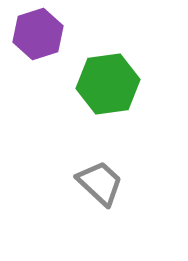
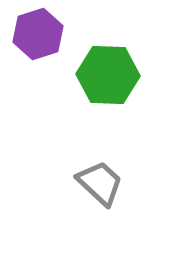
green hexagon: moved 9 px up; rotated 10 degrees clockwise
